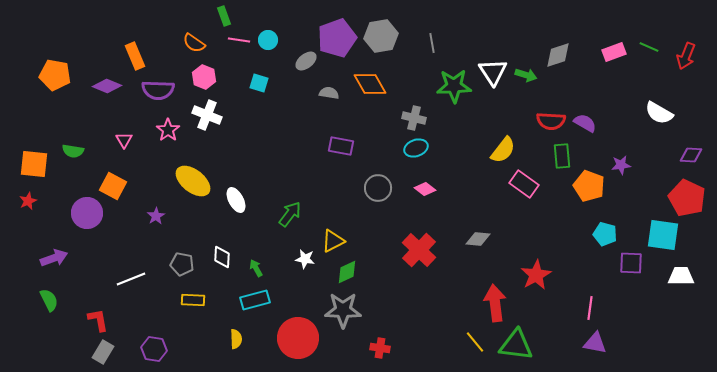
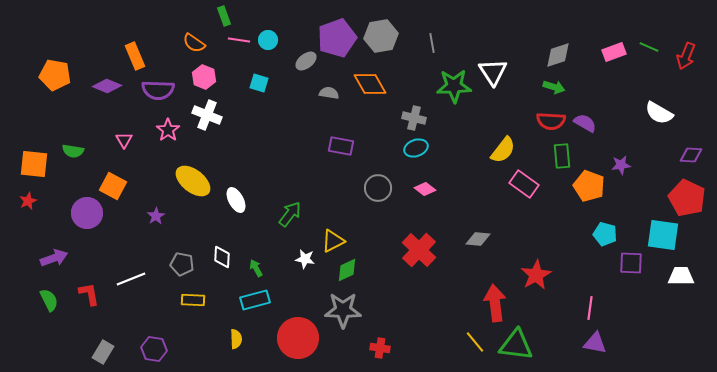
green arrow at (526, 75): moved 28 px right, 12 px down
green diamond at (347, 272): moved 2 px up
red L-shape at (98, 320): moved 9 px left, 26 px up
